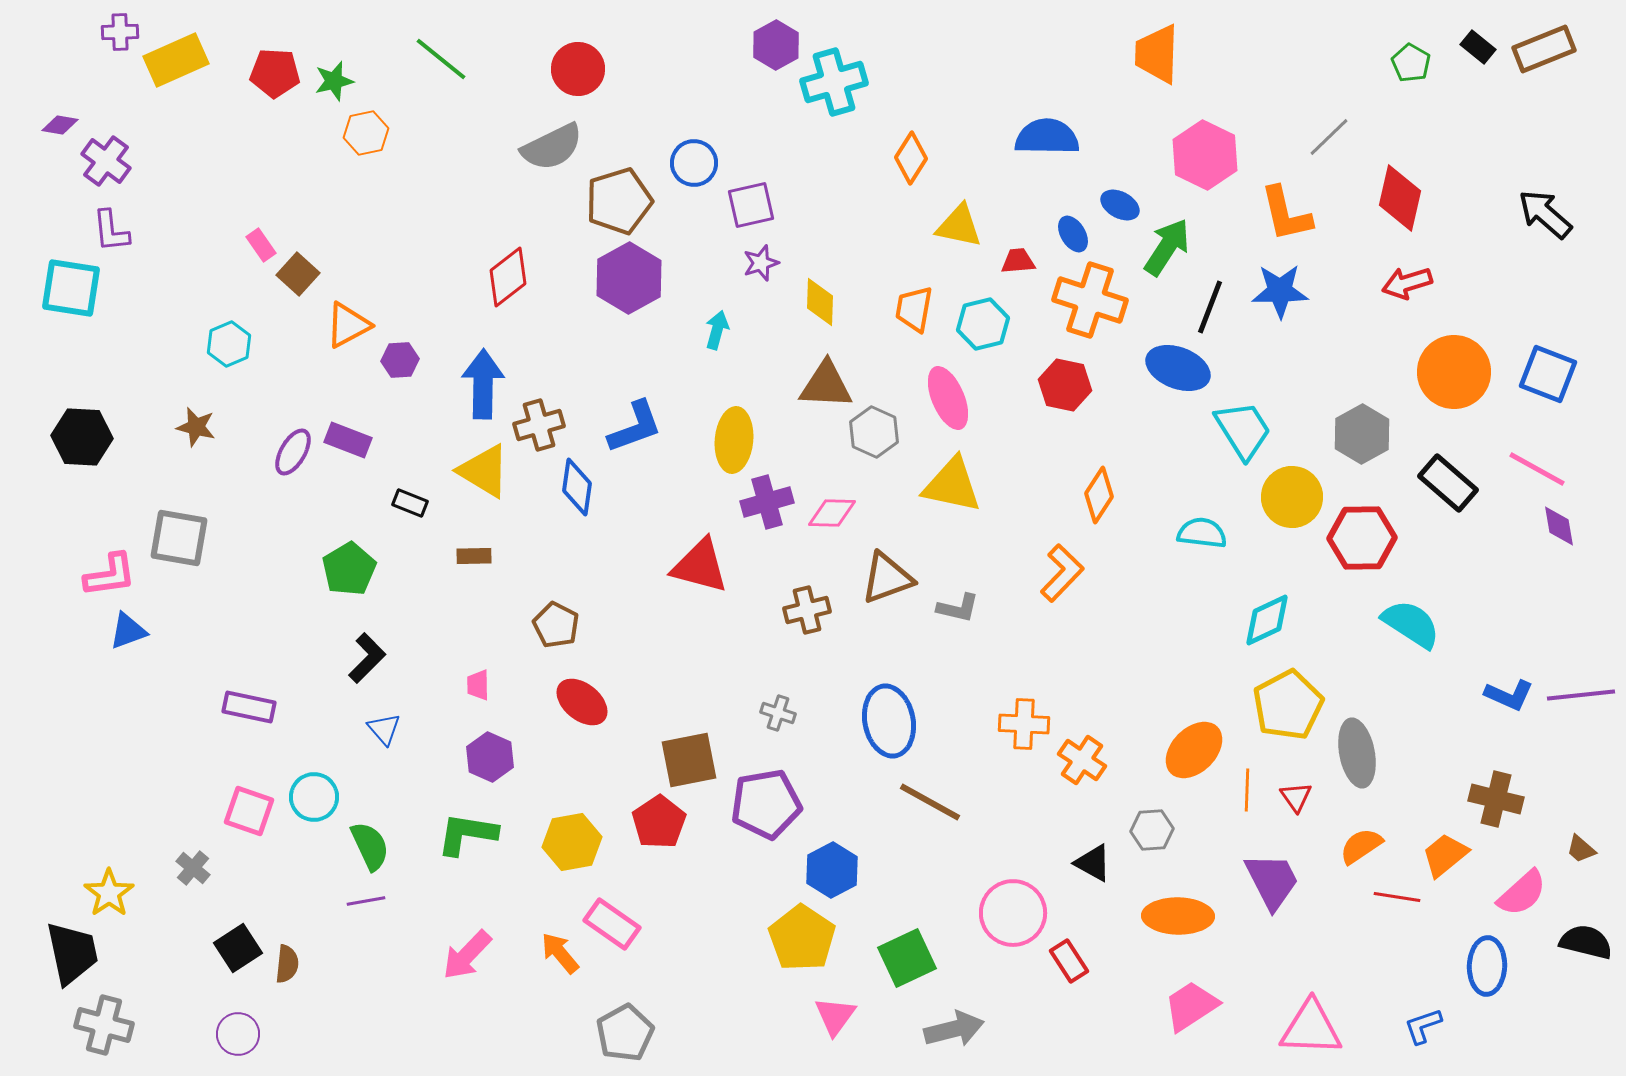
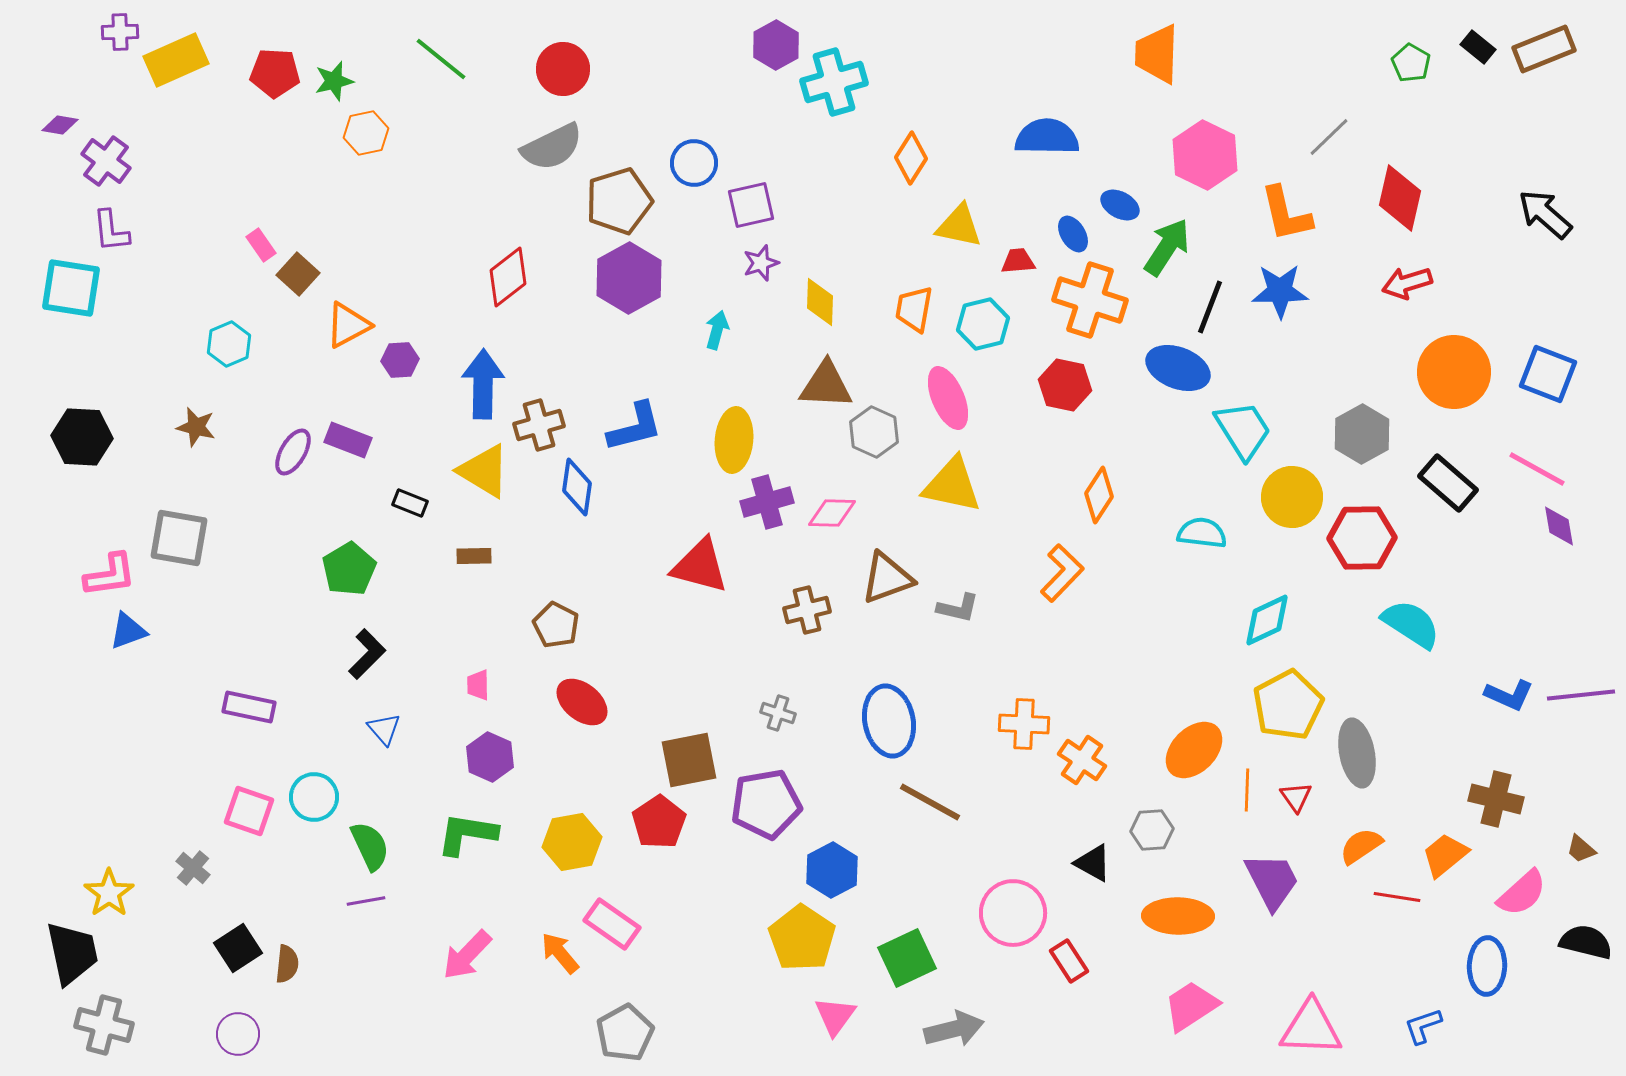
red circle at (578, 69): moved 15 px left
blue L-shape at (635, 427): rotated 6 degrees clockwise
black L-shape at (367, 658): moved 4 px up
